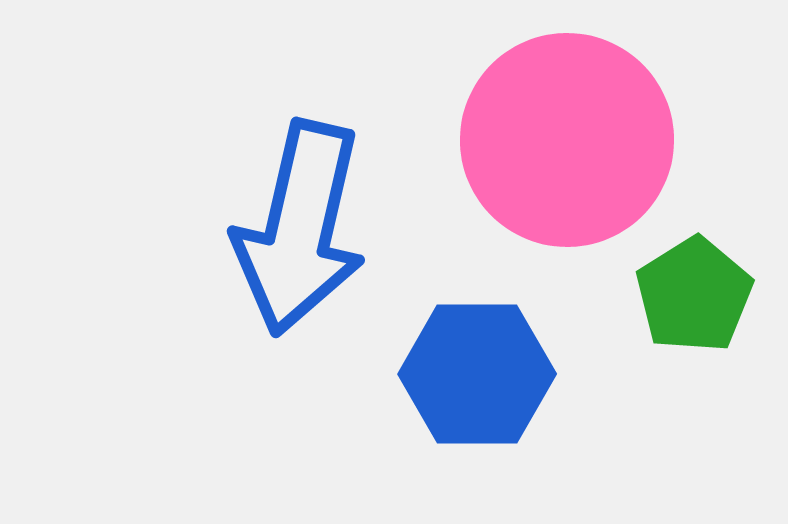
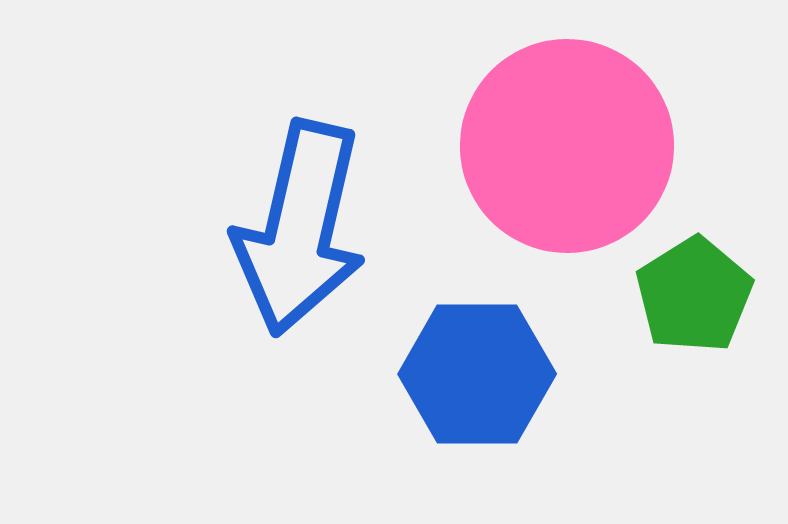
pink circle: moved 6 px down
